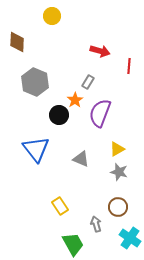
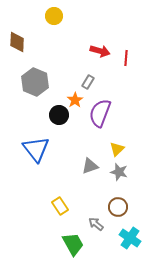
yellow circle: moved 2 px right
red line: moved 3 px left, 8 px up
yellow triangle: rotated 14 degrees counterclockwise
gray triangle: moved 9 px right, 7 px down; rotated 42 degrees counterclockwise
gray arrow: rotated 35 degrees counterclockwise
